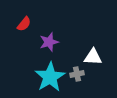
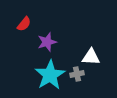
purple star: moved 2 px left
white triangle: moved 2 px left
cyan star: moved 2 px up
